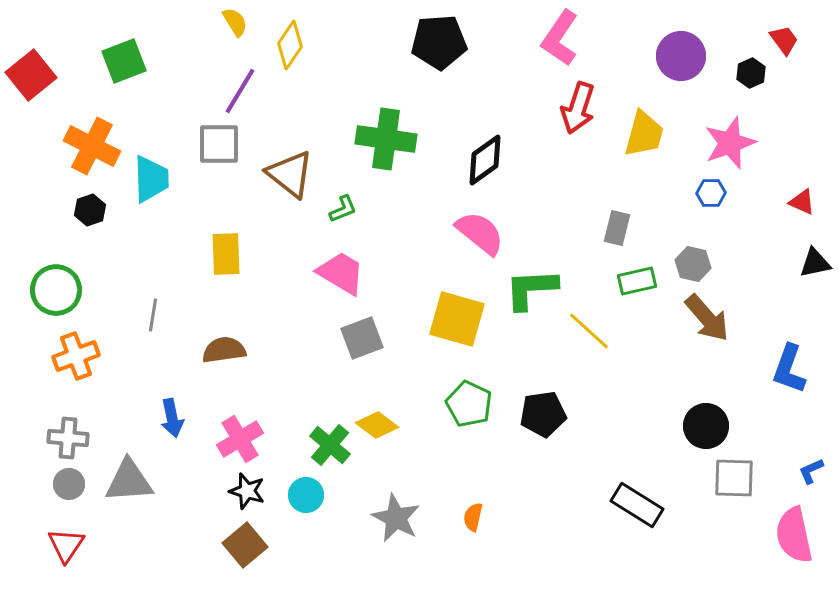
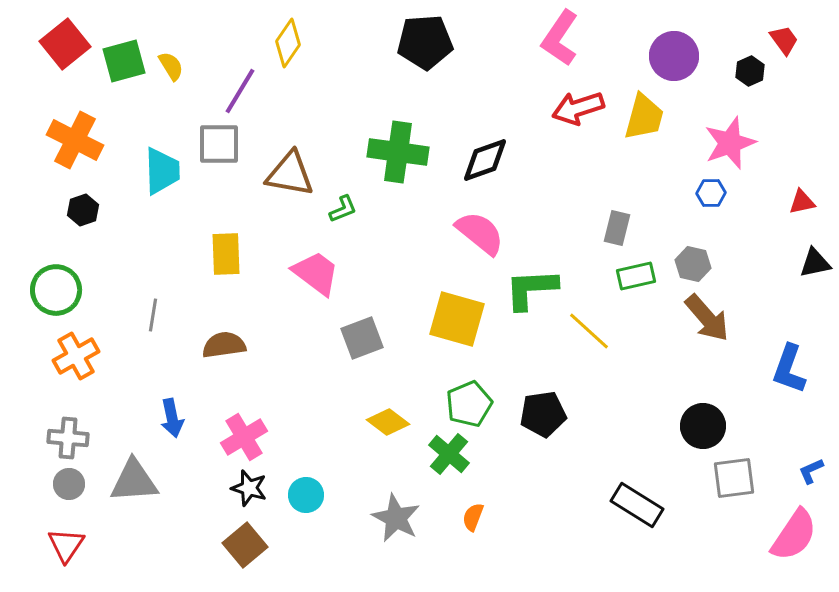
yellow semicircle at (235, 22): moved 64 px left, 44 px down
black pentagon at (439, 42): moved 14 px left
yellow diamond at (290, 45): moved 2 px left, 2 px up
purple circle at (681, 56): moved 7 px left
green square at (124, 61): rotated 6 degrees clockwise
black hexagon at (751, 73): moved 1 px left, 2 px up
red square at (31, 75): moved 34 px right, 31 px up
red arrow at (578, 108): rotated 54 degrees clockwise
yellow trapezoid at (644, 134): moved 17 px up
green cross at (386, 139): moved 12 px right, 13 px down
orange cross at (92, 146): moved 17 px left, 6 px up
black diamond at (485, 160): rotated 16 degrees clockwise
brown triangle at (290, 174): rotated 28 degrees counterclockwise
cyan trapezoid at (151, 179): moved 11 px right, 8 px up
red triangle at (802, 202): rotated 36 degrees counterclockwise
black hexagon at (90, 210): moved 7 px left
pink trapezoid at (341, 273): moved 25 px left; rotated 6 degrees clockwise
green rectangle at (637, 281): moved 1 px left, 5 px up
brown semicircle at (224, 350): moved 5 px up
orange cross at (76, 356): rotated 9 degrees counterclockwise
green pentagon at (469, 404): rotated 24 degrees clockwise
yellow diamond at (377, 425): moved 11 px right, 3 px up
black circle at (706, 426): moved 3 px left
pink cross at (240, 439): moved 4 px right, 2 px up
green cross at (330, 445): moved 119 px right, 9 px down
gray square at (734, 478): rotated 9 degrees counterclockwise
gray triangle at (129, 481): moved 5 px right
black star at (247, 491): moved 2 px right, 3 px up
orange semicircle at (473, 517): rotated 8 degrees clockwise
pink semicircle at (794, 535): rotated 134 degrees counterclockwise
